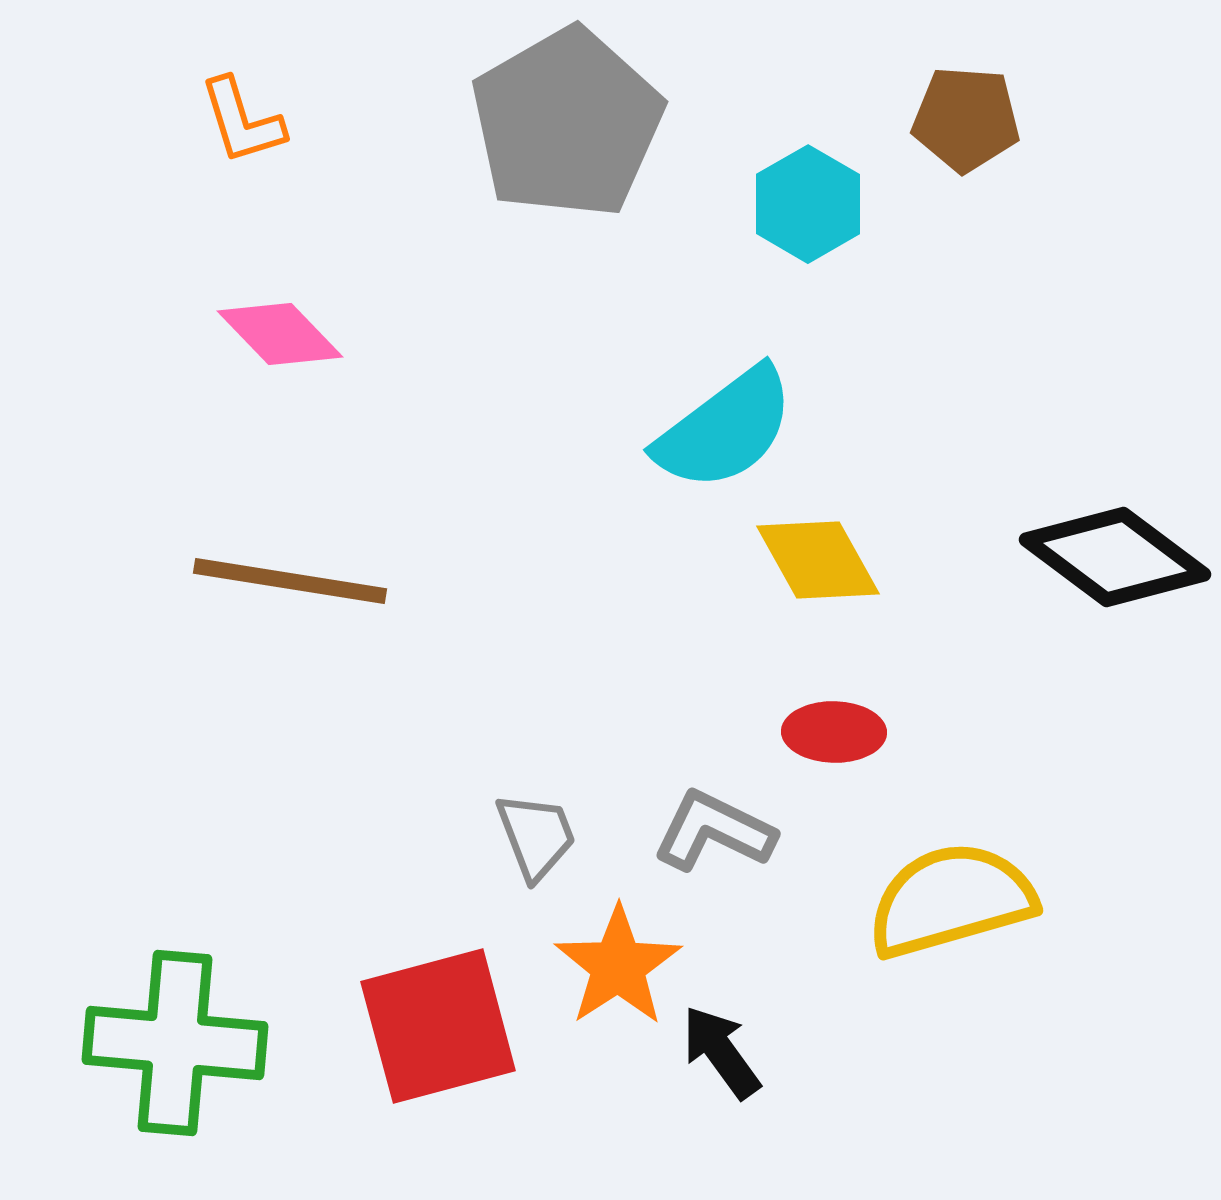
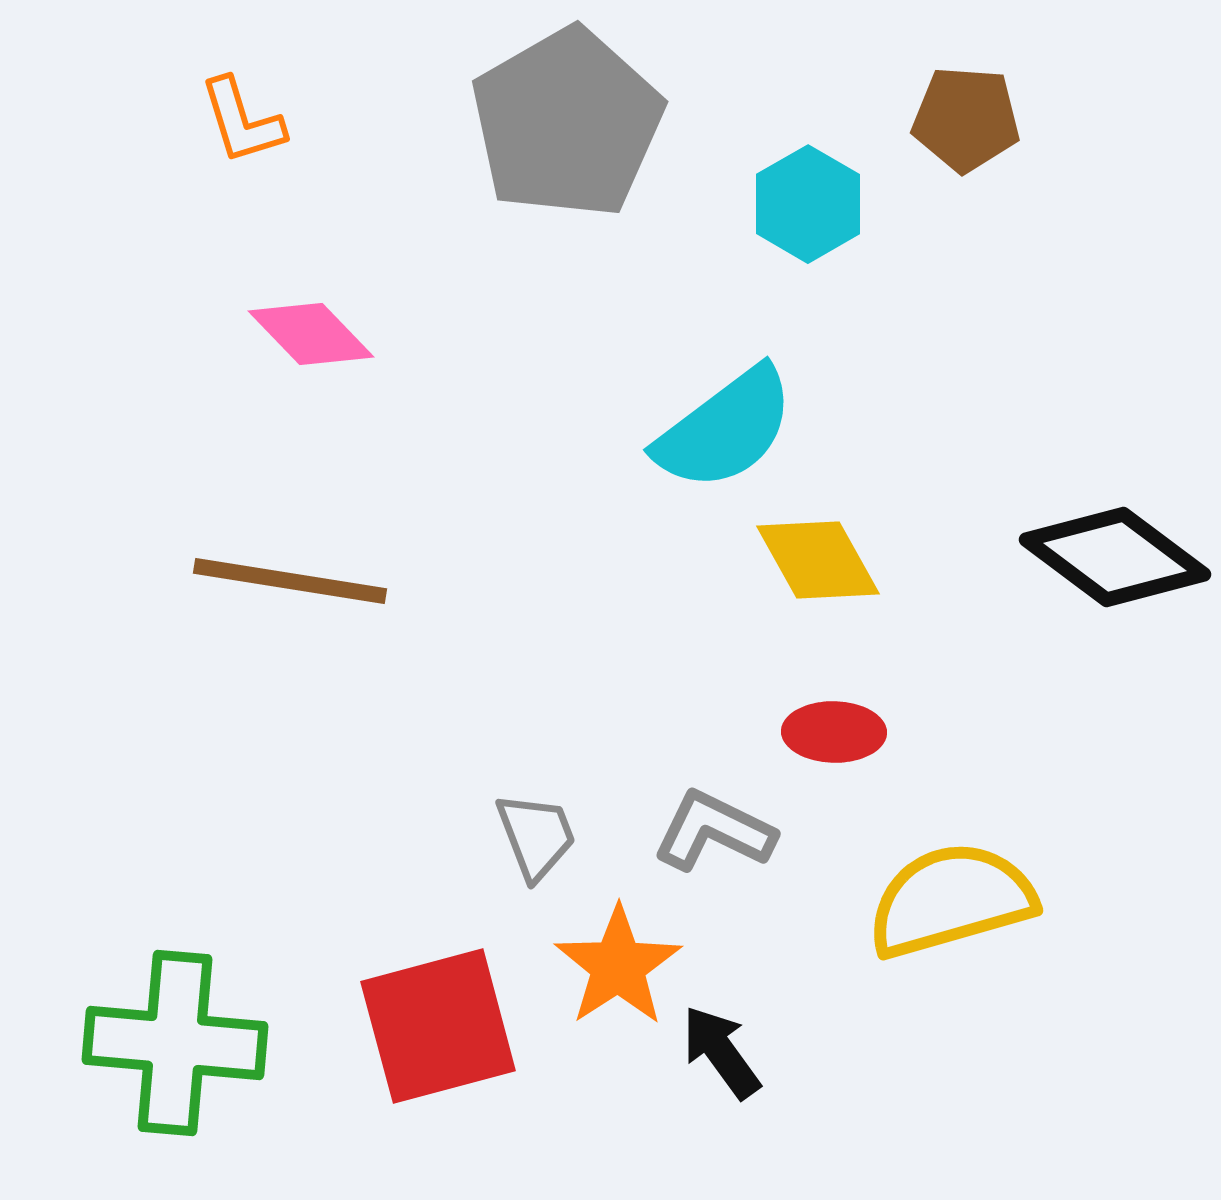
pink diamond: moved 31 px right
